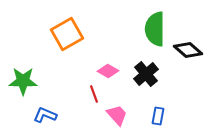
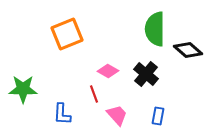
orange square: rotated 8 degrees clockwise
black cross: rotated 10 degrees counterclockwise
green star: moved 8 px down
blue L-shape: moved 17 px right, 1 px up; rotated 110 degrees counterclockwise
